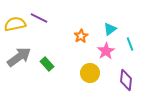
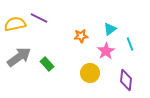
orange star: rotated 24 degrees clockwise
